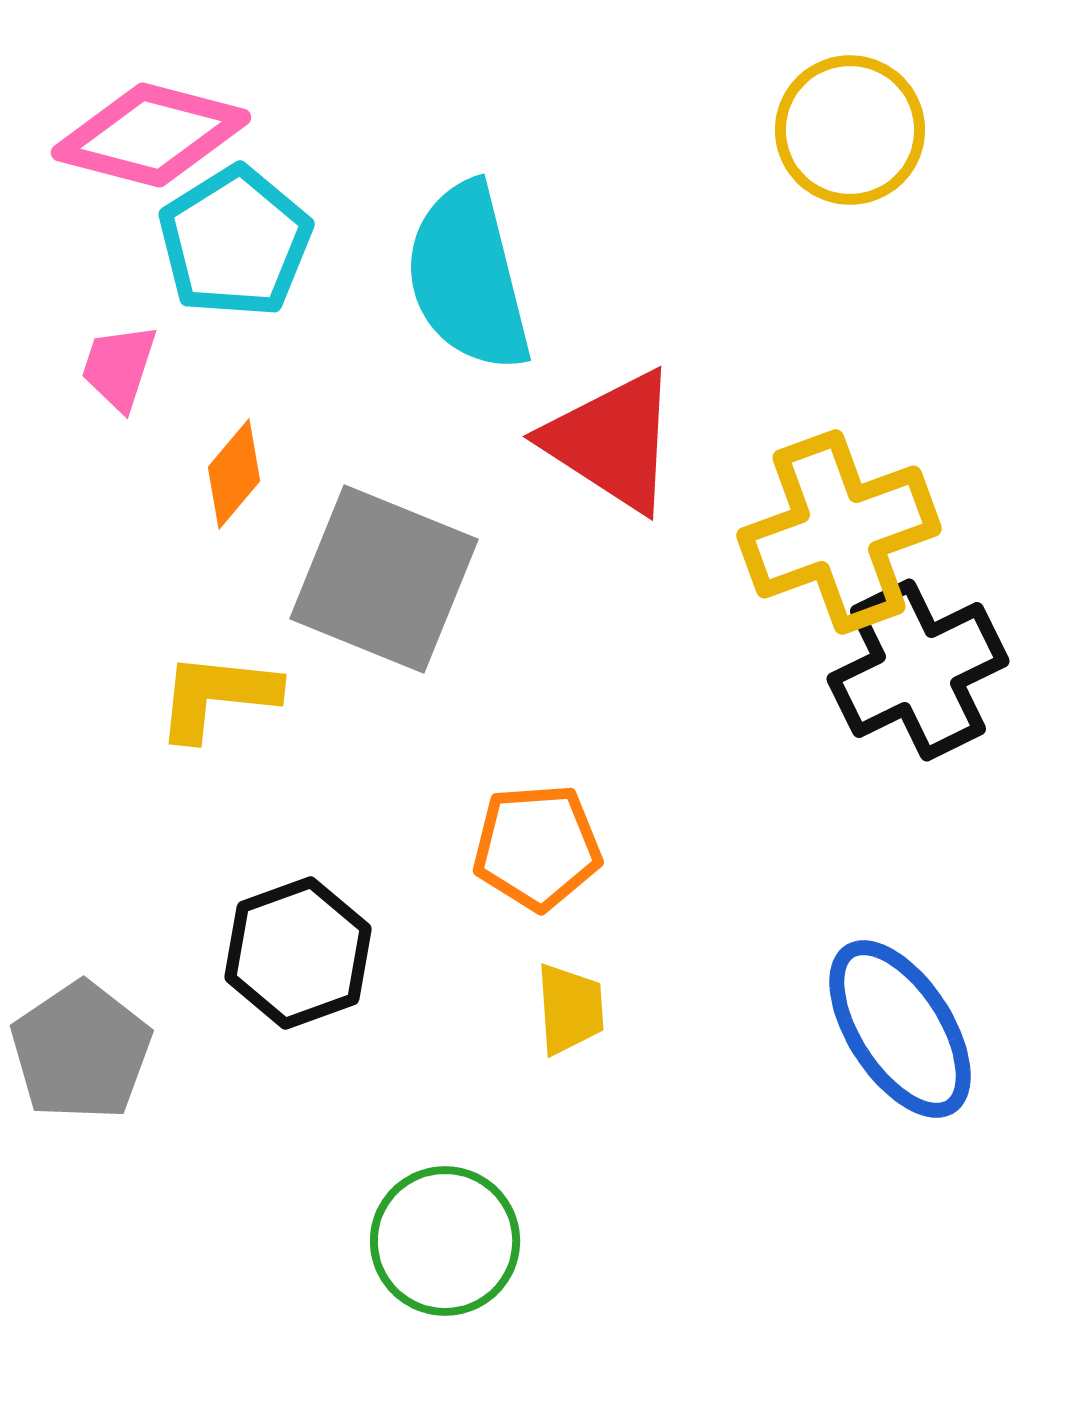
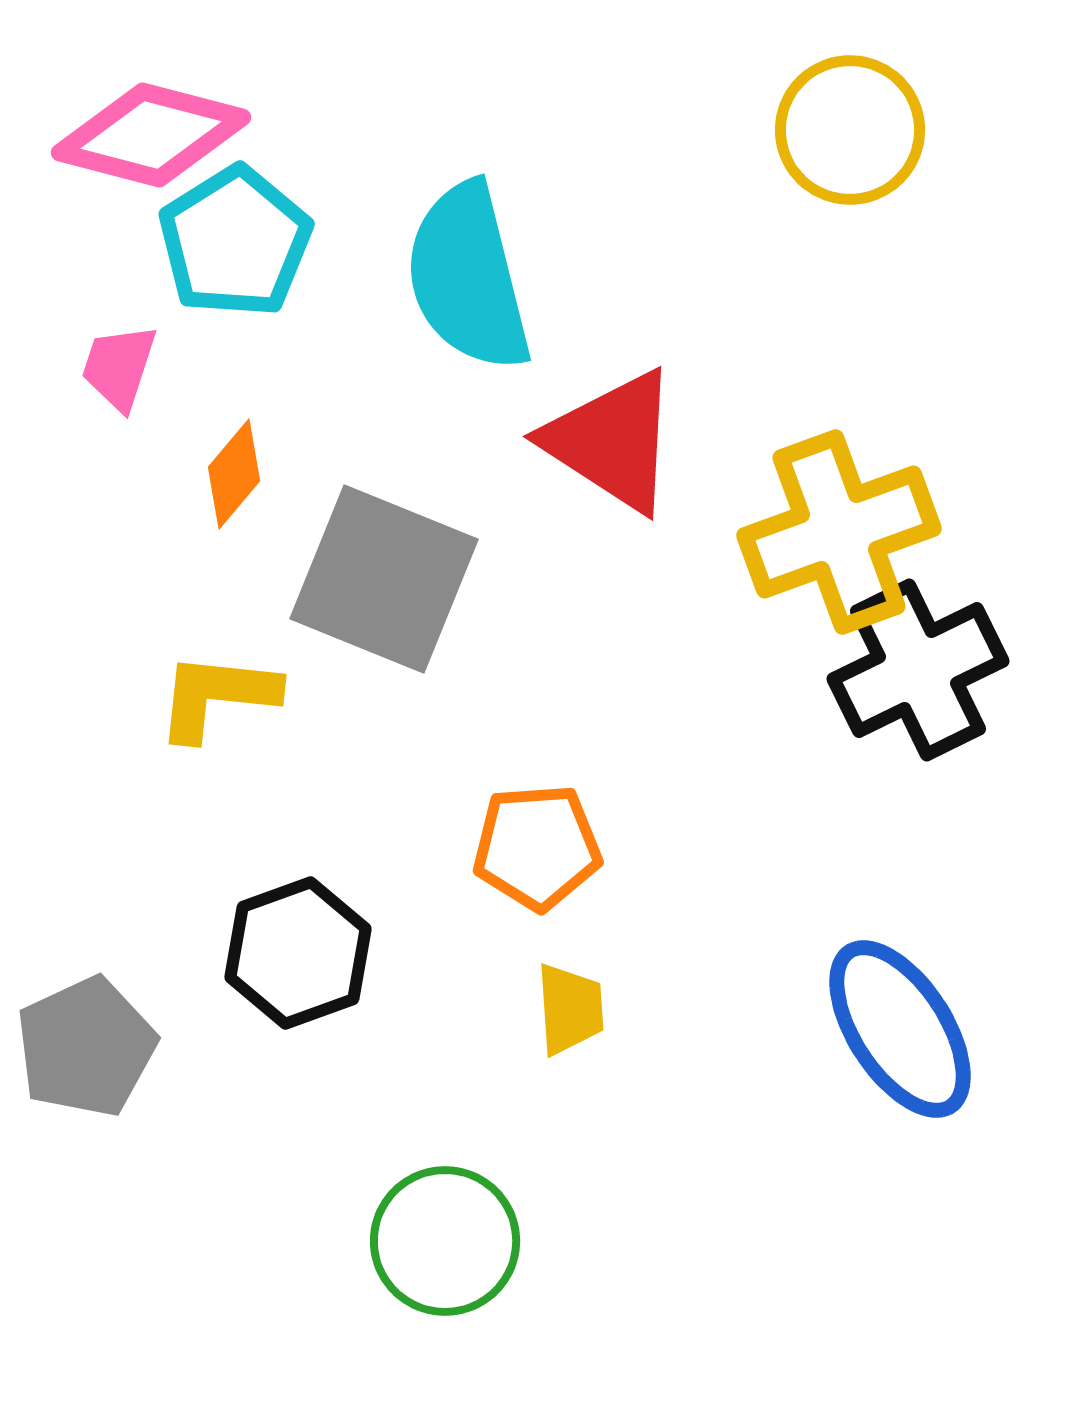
gray pentagon: moved 5 px right, 4 px up; rotated 9 degrees clockwise
